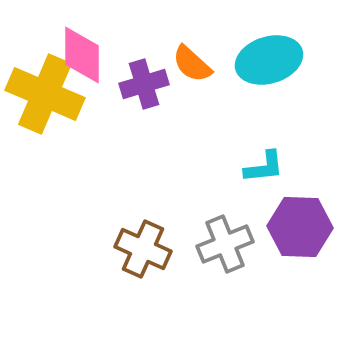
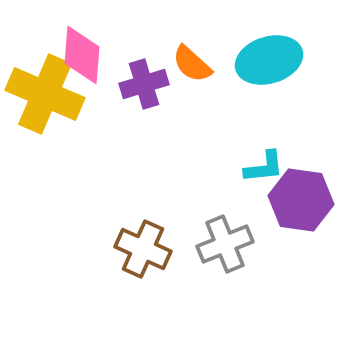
pink diamond: rotated 4 degrees clockwise
purple hexagon: moved 1 px right, 27 px up; rotated 6 degrees clockwise
